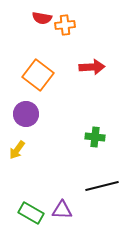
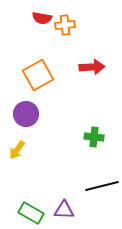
orange square: rotated 24 degrees clockwise
green cross: moved 1 px left
purple triangle: moved 2 px right
